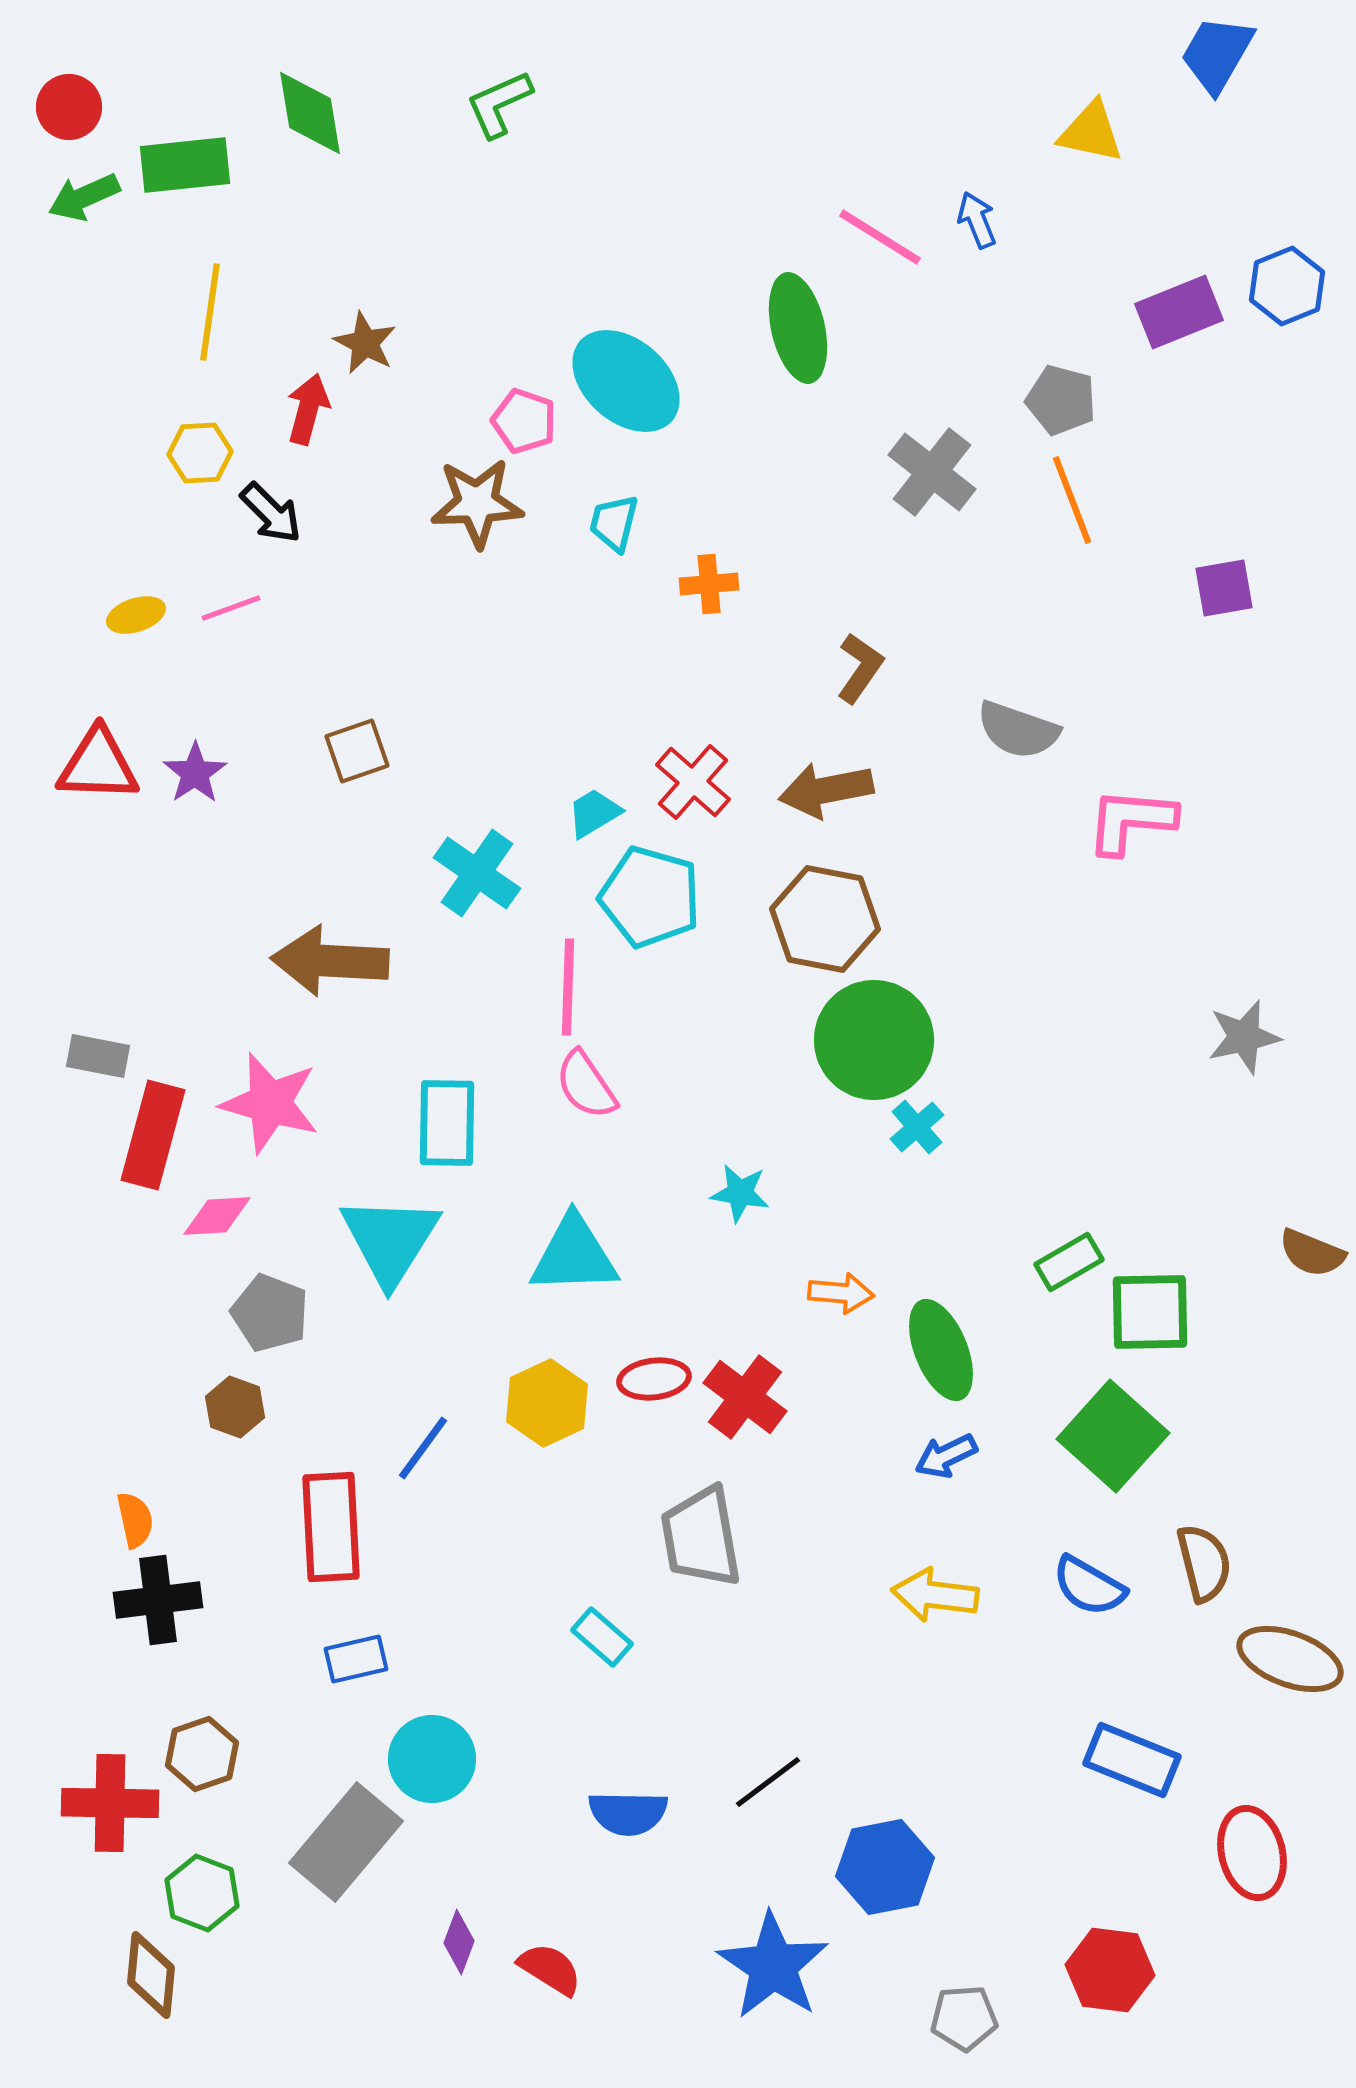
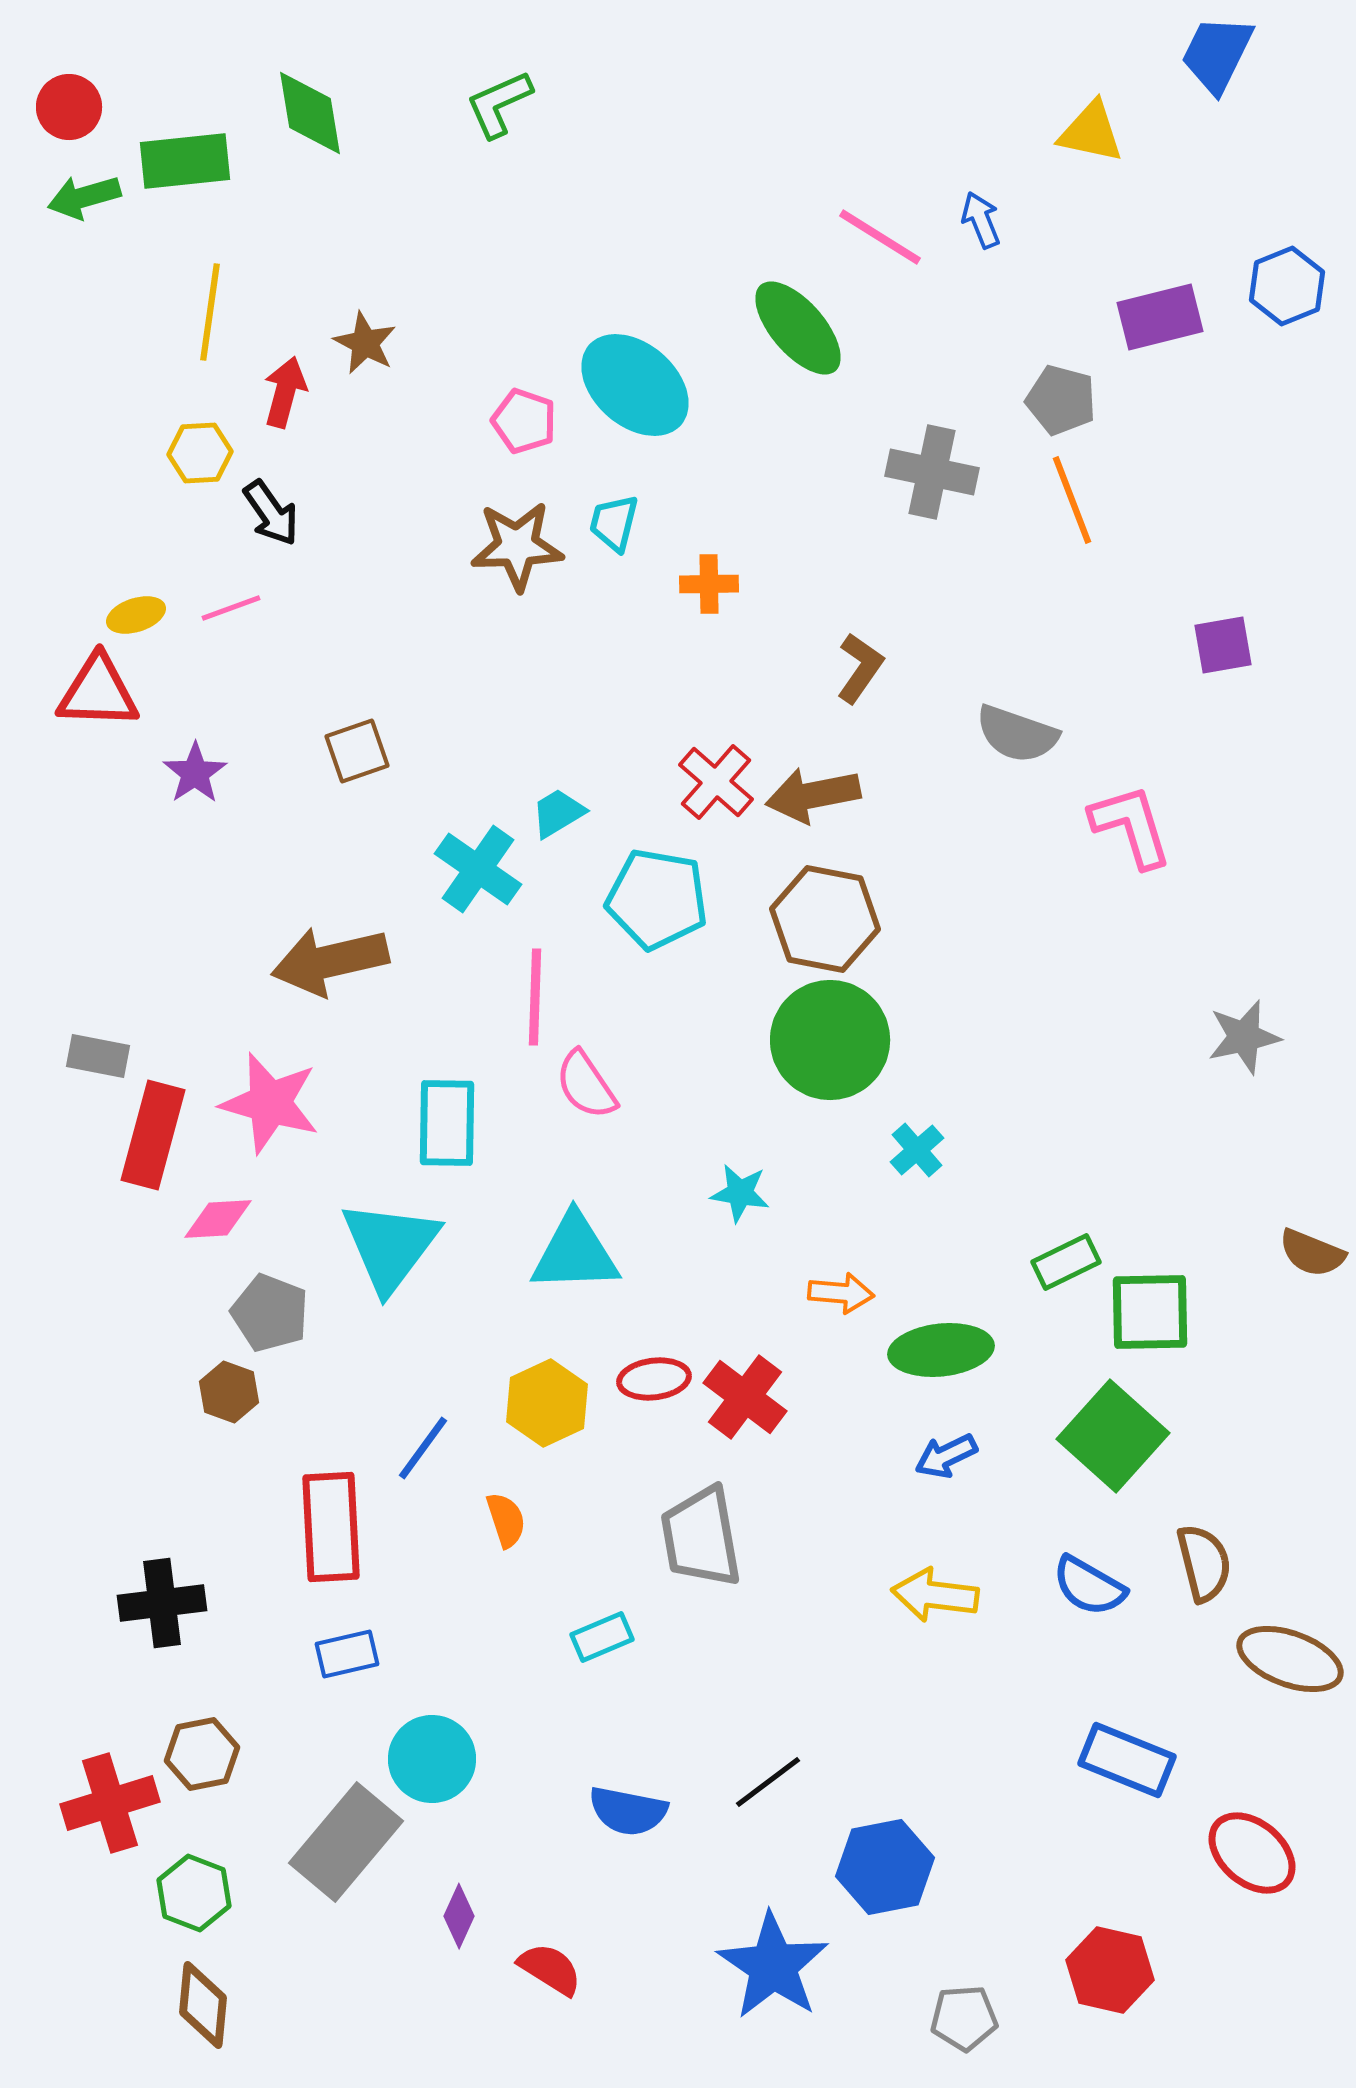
blue trapezoid at (1217, 54): rotated 4 degrees counterclockwise
green rectangle at (185, 165): moved 4 px up
green arrow at (84, 197): rotated 8 degrees clockwise
blue arrow at (977, 220): moved 4 px right
purple rectangle at (1179, 312): moved 19 px left, 5 px down; rotated 8 degrees clockwise
green ellipse at (798, 328): rotated 28 degrees counterclockwise
cyan ellipse at (626, 381): moved 9 px right, 4 px down
red arrow at (308, 409): moved 23 px left, 17 px up
gray cross at (932, 472): rotated 26 degrees counterclockwise
brown star at (477, 503): moved 40 px right, 43 px down
black arrow at (271, 513): rotated 10 degrees clockwise
orange cross at (709, 584): rotated 4 degrees clockwise
purple square at (1224, 588): moved 1 px left, 57 px down
gray semicircle at (1018, 730): moved 1 px left, 4 px down
red triangle at (98, 765): moved 73 px up
red cross at (693, 782): moved 23 px right
brown arrow at (826, 790): moved 13 px left, 5 px down
cyan trapezoid at (594, 813): moved 36 px left
pink L-shape at (1131, 821): moved 5 px down; rotated 68 degrees clockwise
cyan cross at (477, 873): moved 1 px right, 4 px up
cyan pentagon at (650, 897): moved 7 px right, 2 px down; rotated 6 degrees counterclockwise
brown arrow at (330, 961): rotated 16 degrees counterclockwise
pink line at (568, 987): moved 33 px left, 10 px down
green circle at (874, 1040): moved 44 px left
cyan cross at (917, 1127): moved 23 px down
pink diamond at (217, 1216): moved 1 px right, 3 px down
cyan triangle at (390, 1240): moved 6 px down; rotated 5 degrees clockwise
cyan triangle at (574, 1255): moved 1 px right, 2 px up
green rectangle at (1069, 1262): moved 3 px left; rotated 4 degrees clockwise
green ellipse at (941, 1350): rotated 74 degrees counterclockwise
brown hexagon at (235, 1407): moved 6 px left, 15 px up
orange semicircle at (135, 1520): moved 371 px right; rotated 6 degrees counterclockwise
black cross at (158, 1600): moved 4 px right, 3 px down
cyan rectangle at (602, 1637): rotated 64 degrees counterclockwise
blue rectangle at (356, 1659): moved 9 px left, 5 px up
brown hexagon at (202, 1754): rotated 8 degrees clockwise
blue rectangle at (1132, 1760): moved 5 px left
red cross at (110, 1803): rotated 18 degrees counterclockwise
blue semicircle at (628, 1813): moved 2 px up; rotated 10 degrees clockwise
red ellipse at (1252, 1853): rotated 36 degrees counterclockwise
green hexagon at (202, 1893): moved 8 px left
purple diamond at (459, 1942): moved 26 px up; rotated 4 degrees clockwise
red hexagon at (1110, 1970): rotated 6 degrees clockwise
brown diamond at (151, 1975): moved 52 px right, 30 px down
